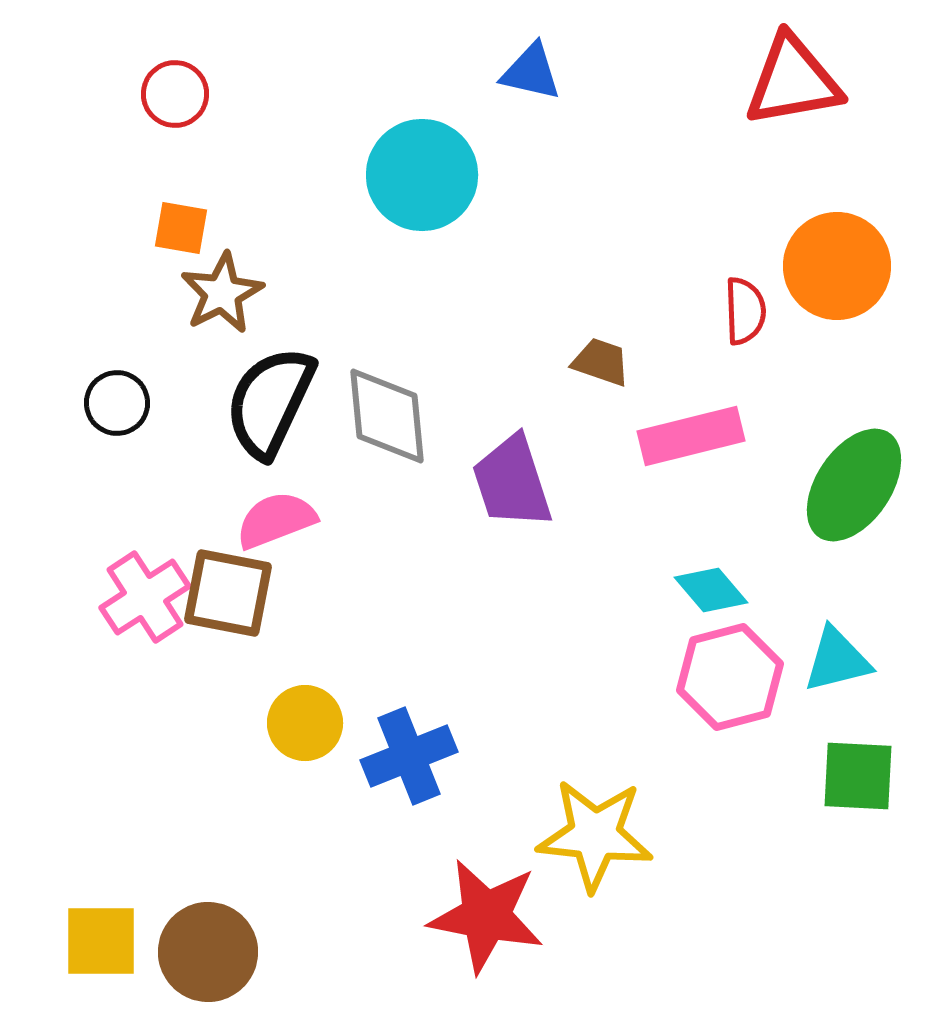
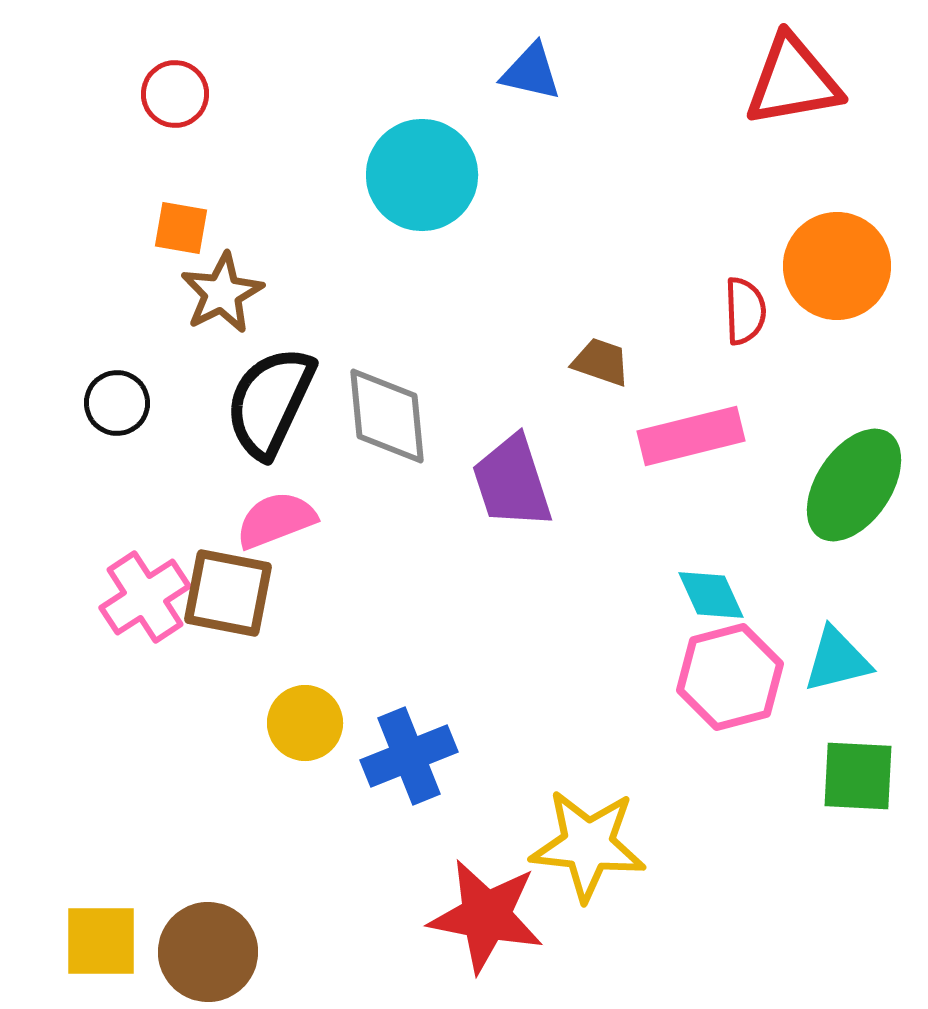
cyan diamond: moved 5 px down; rotated 16 degrees clockwise
yellow star: moved 7 px left, 10 px down
